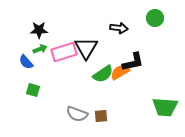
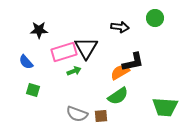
black arrow: moved 1 px right, 1 px up
green arrow: moved 34 px right, 22 px down
green semicircle: moved 15 px right, 22 px down
